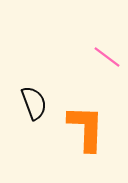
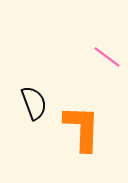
orange L-shape: moved 4 px left
